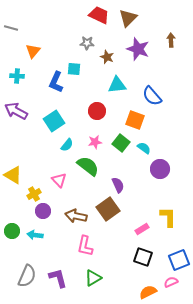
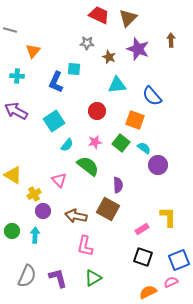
gray line at (11, 28): moved 1 px left, 2 px down
brown star at (107, 57): moved 2 px right
purple circle at (160, 169): moved 2 px left, 4 px up
purple semicircle at (118, 185): rotated 21 degrees clockwise
brown square at (108, 209): rotated 25 degrees counterclockwise
cyan arrow at (35, 235): rotated 84 degrees clockwise
